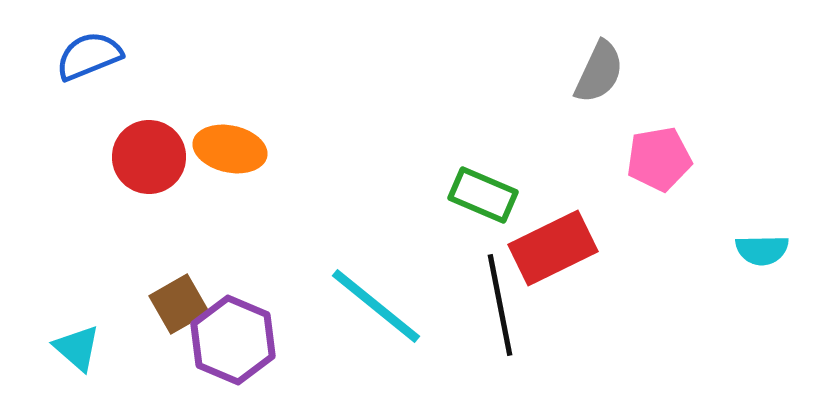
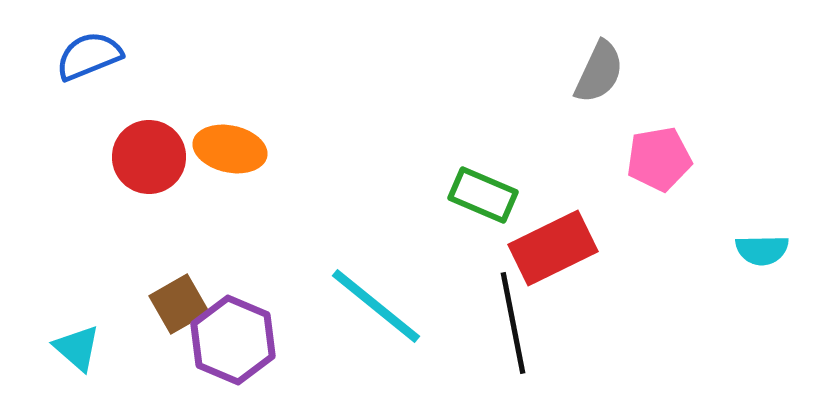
black line: moved 13 px right, 18 px down
